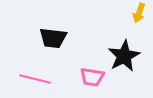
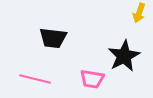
pink trapezoid: moved 2 px down
